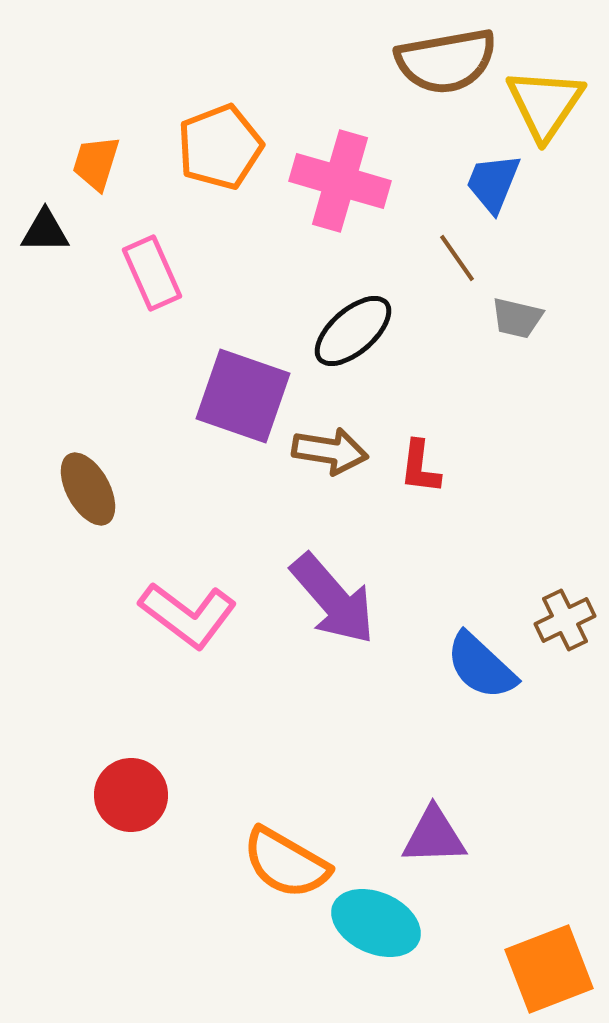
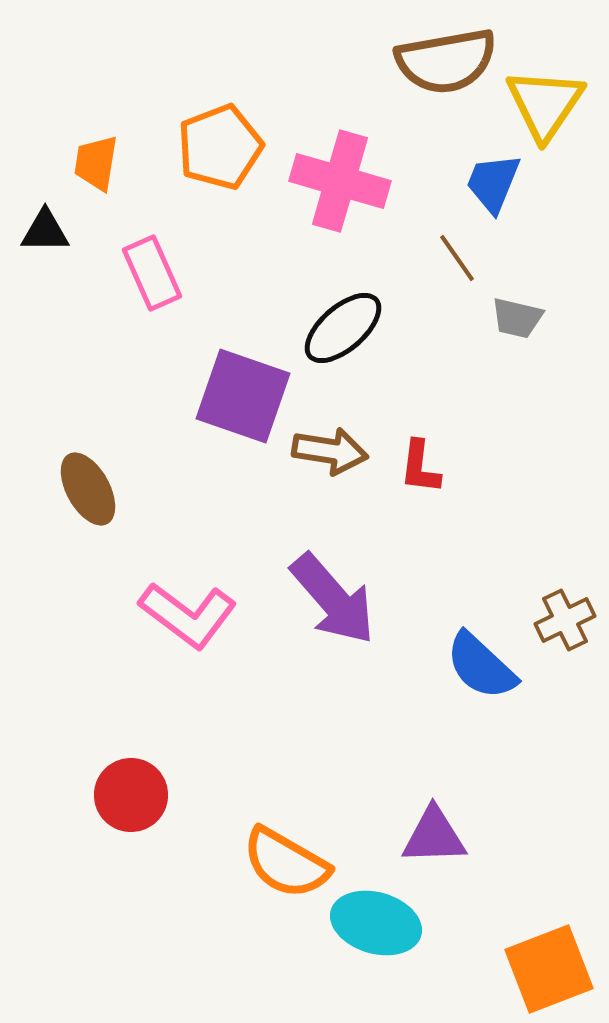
orange trapezoid: rotated 8 degrees counterclockwise
black ellipse: moved 10 px left, 3 px up
cyan ellipse: rotated 8 degrees counterclockwise
